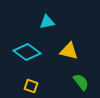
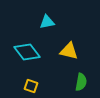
cyan diamond: rotated 16 degrees clockwise
green semicircle: rotated 48 degrees clockwise
